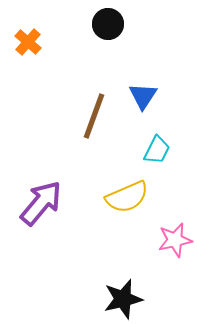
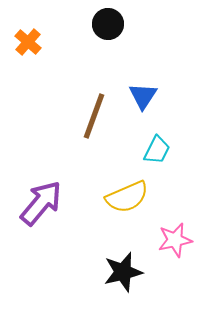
black star: moved 27 px up
